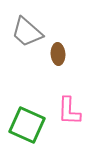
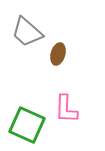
brown ellipse: rotated 20 degrees clockwise
pink L-shape: moved 3 px left, 2 px up
